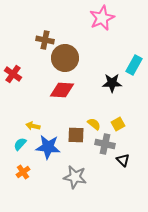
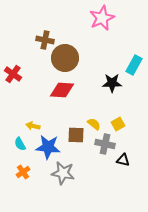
cyan semicircle: rotated 72 degrees counterclockwise
black triangle: rotated 32 degrees counterclockwise
gray star: moved 12 px left, 4 px up
